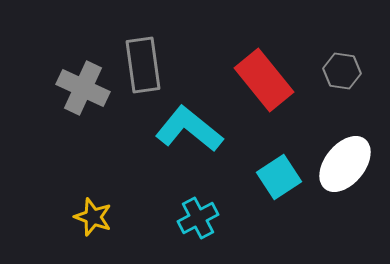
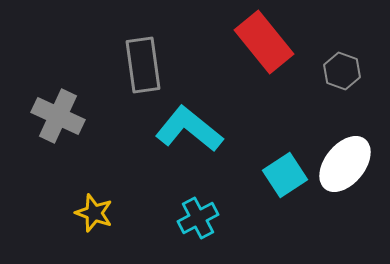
gray hexagon: rotated 12 degrees clockwise
red rectangle: moved 38 px up
gray cross: moved 25 px left, 28 px down
cyan square: moved 6 px right, 2 px up
yellow star: moved 1 px right, 4 px up
